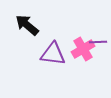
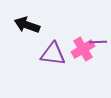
black arrow: rotated 20 degrees counterclockwise
